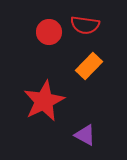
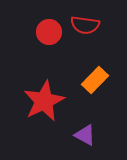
orange rectangle: moved 6 px right, 14 px down
